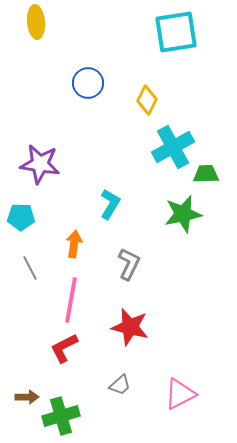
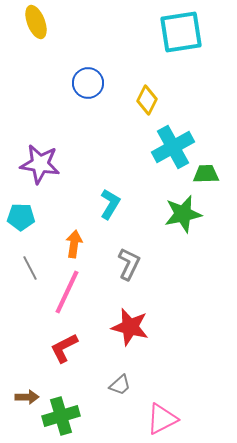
yellow ellipse: rotated 16 degrees counterclockwise
cyan square: moved 5 px right
pink line: moved 4 px left, 8 px up; rotated 15 degrees clockwise
pink triangle: moved 18 px left, 25 px down
